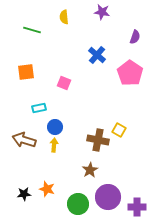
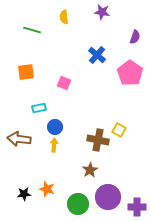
brown arrow: moved 5 px left, 1 px up; rotated 10 degrees counterclockwise
